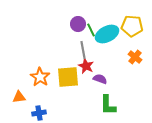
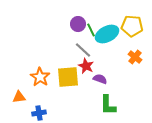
gray line: rotated 36 degrees counterclockwise
